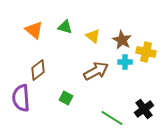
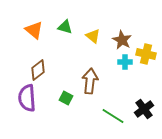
yellow cross: moved 2 px down
brown arrow: moved 6 px left, 10 px down; rotated 55 degrees counterclockwise
purple semicircle: moved 6 px right
green line: moved 1 px right, 2 px up
